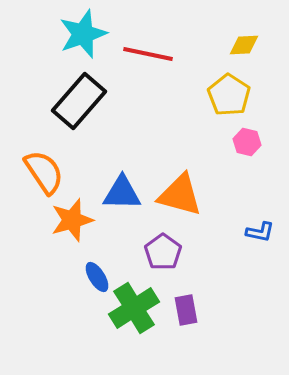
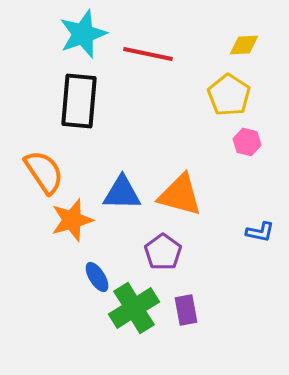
black rectangle: rotated 36 degrees counterclockwise
